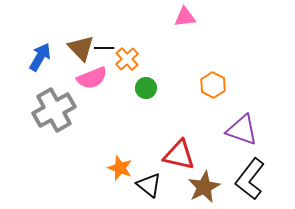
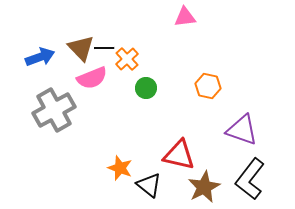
blue arrow: rotated 40 degrees clockwise
orange hexagon: moved 5 px left, 1 px down; rotated 15 degrees counterclockwise
